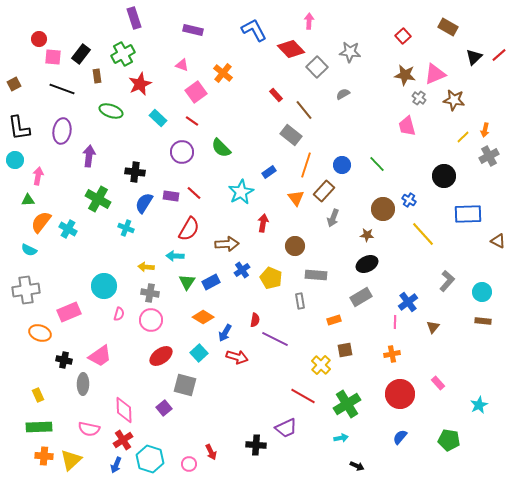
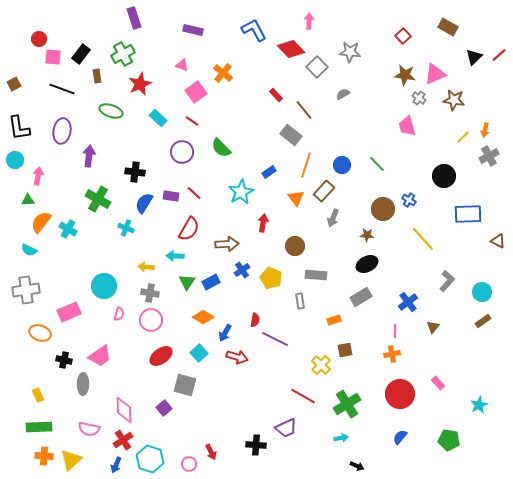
yellow line at (423, 234): moved 5 px down
brown rectangle at (483, 321): rotated 42 degrees counterclockwise
pink line at (395, 322): moved 9 px down
